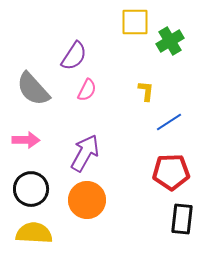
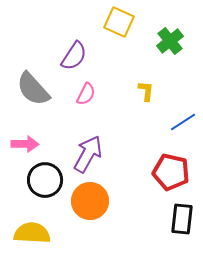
yellow square: moved 16 px left; rotated 24 degrees clockwise
green cross: rotated 8 degrees counterclockwise
pink semicircle: moved 1 px left, 4 px down
blue line: moved 14 px right
pink arrow: moved 1 px left, 4 px down
purple arrow: moved 3 px right, 1 px down
red pentagon: rotated 15 degrees clockwise
black circle: moved 14 px right, 9 px up
orange circle: moved 3 px right, 1 px down
yellow semicircle: moved 2 px left
